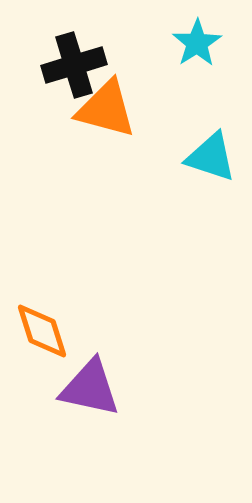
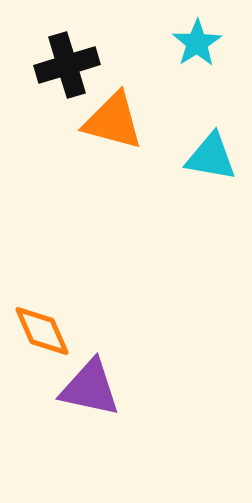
black cross: moved 7 px left
orange triangle: moved 7 px right, 12 px down
cyan triangle: rotated 8 degrees counterclockwise
orange diamond: rotated 6 degrees counterclockwise
